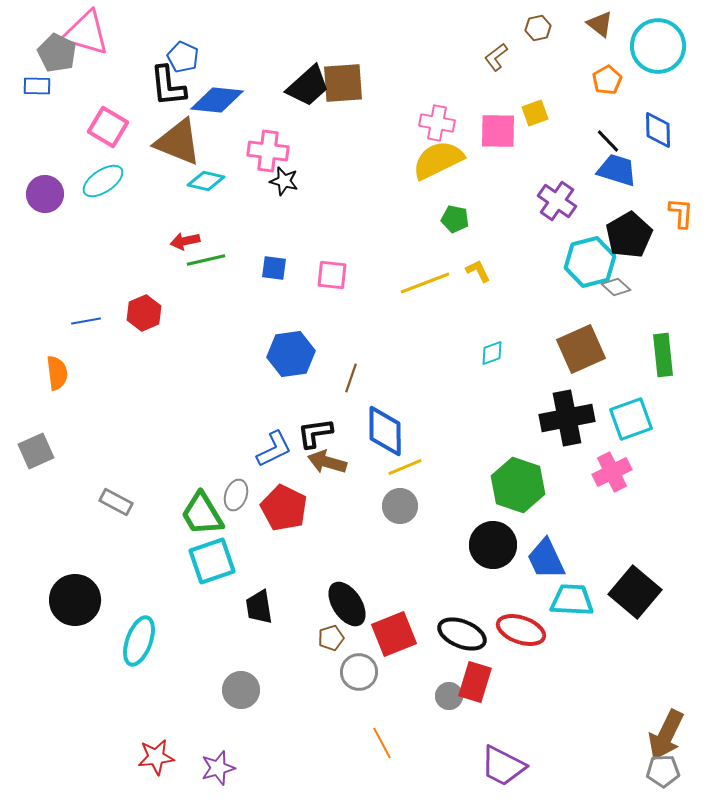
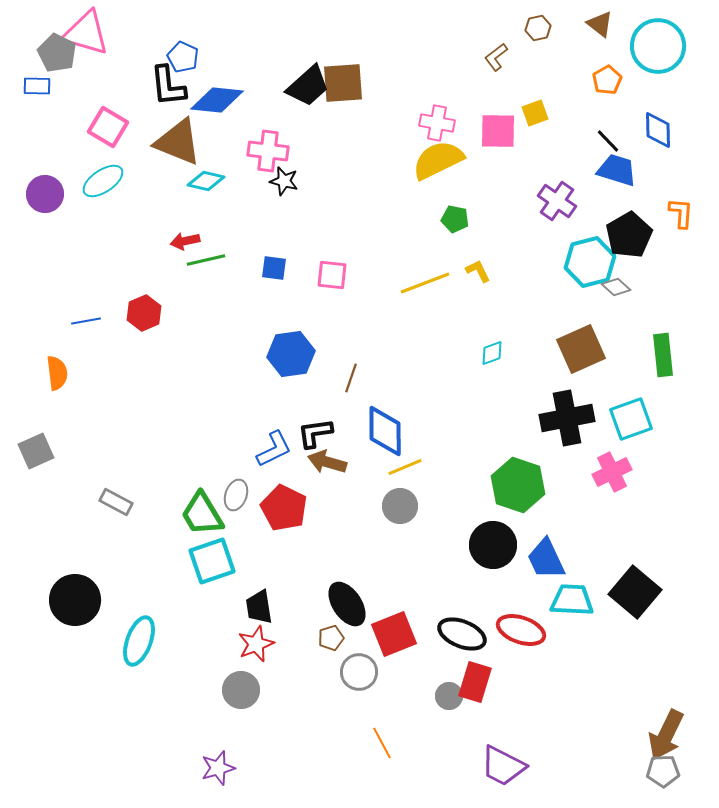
red star at (156, 757): moved 100 px right, 113 px up; rotated 15 degrees counterclockwise
